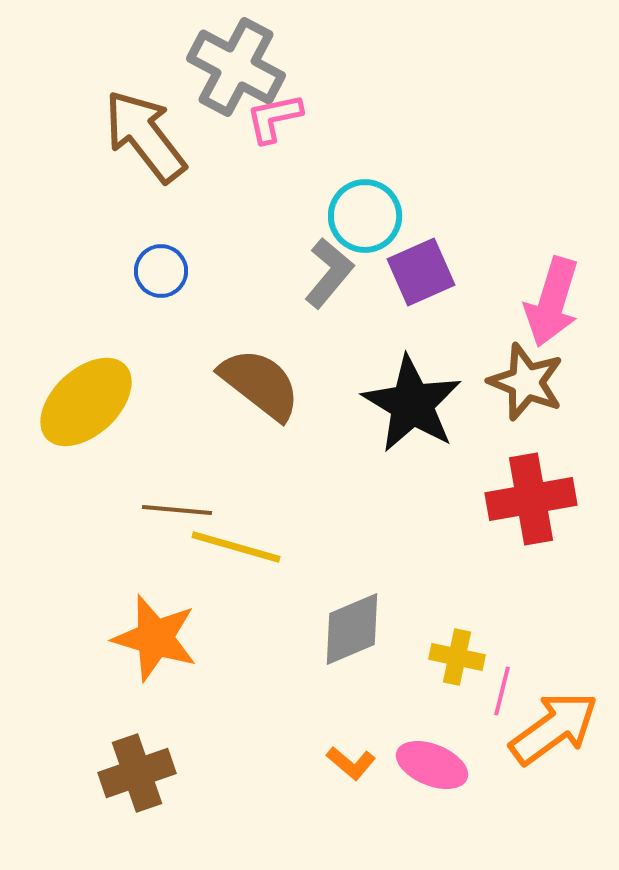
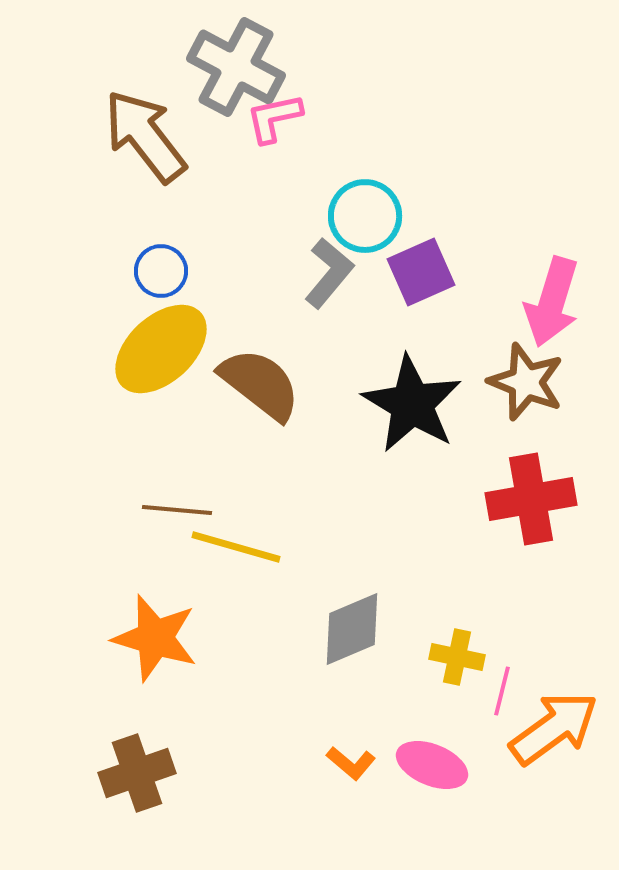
yellow ellipse: moved 75 px right, 53 px up
